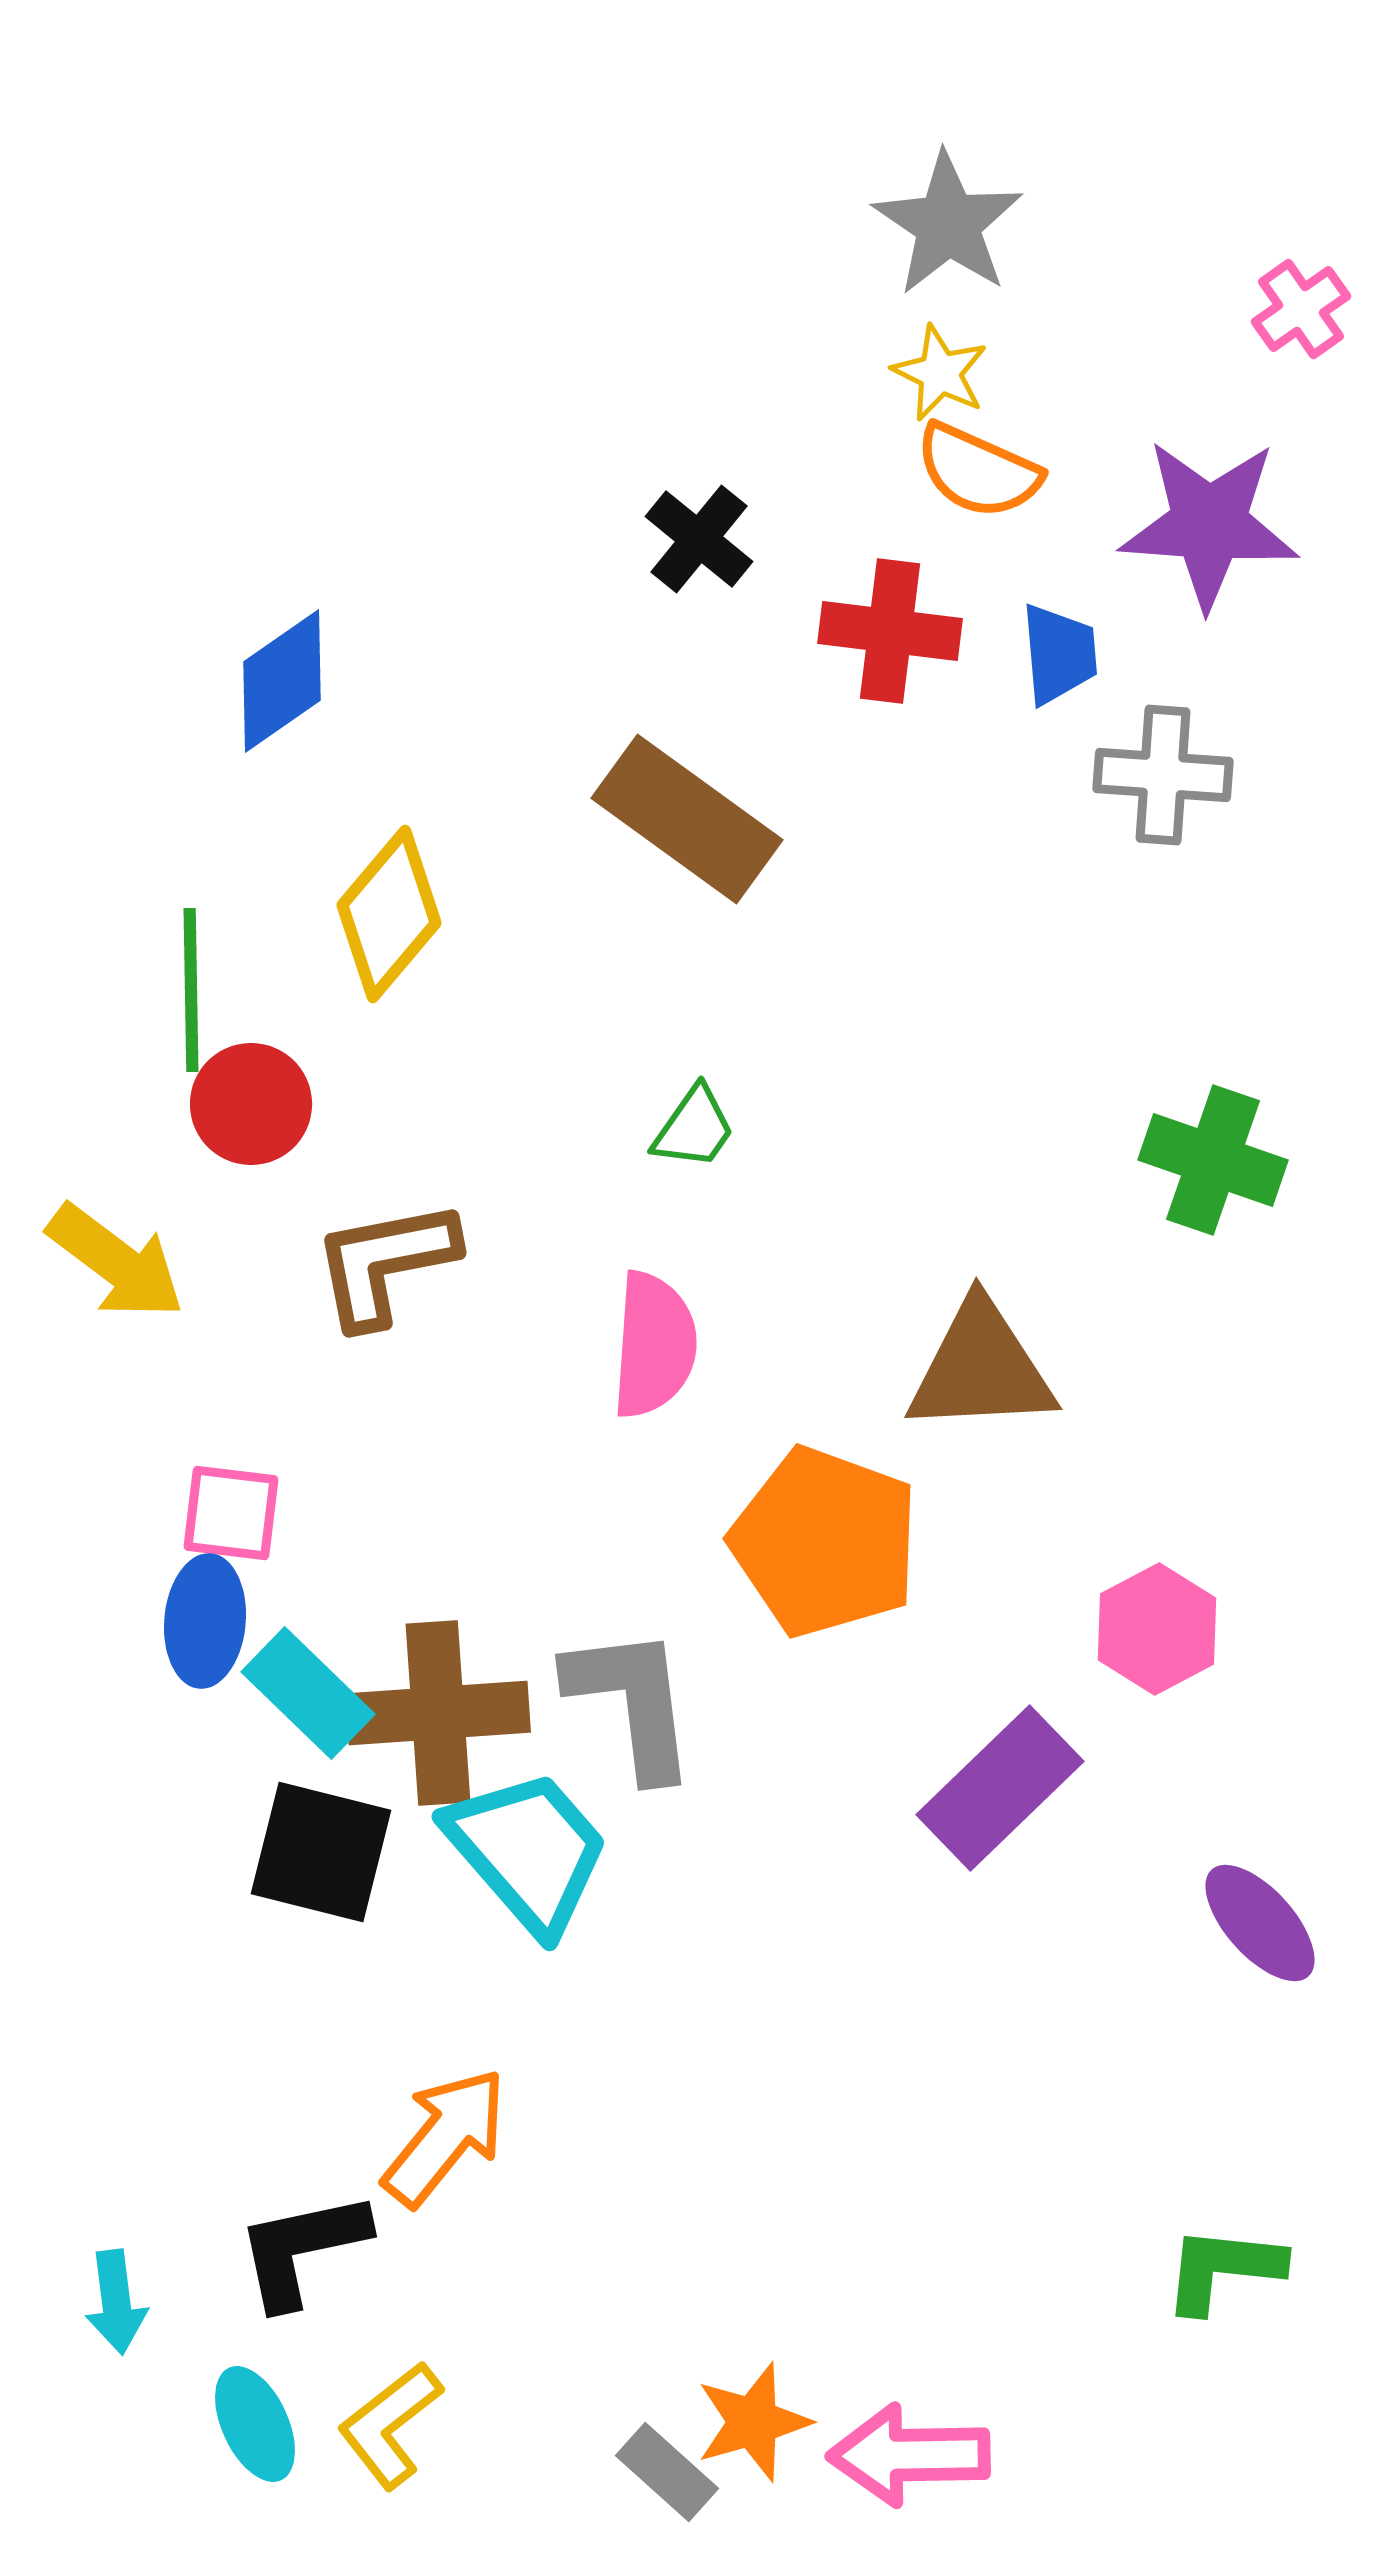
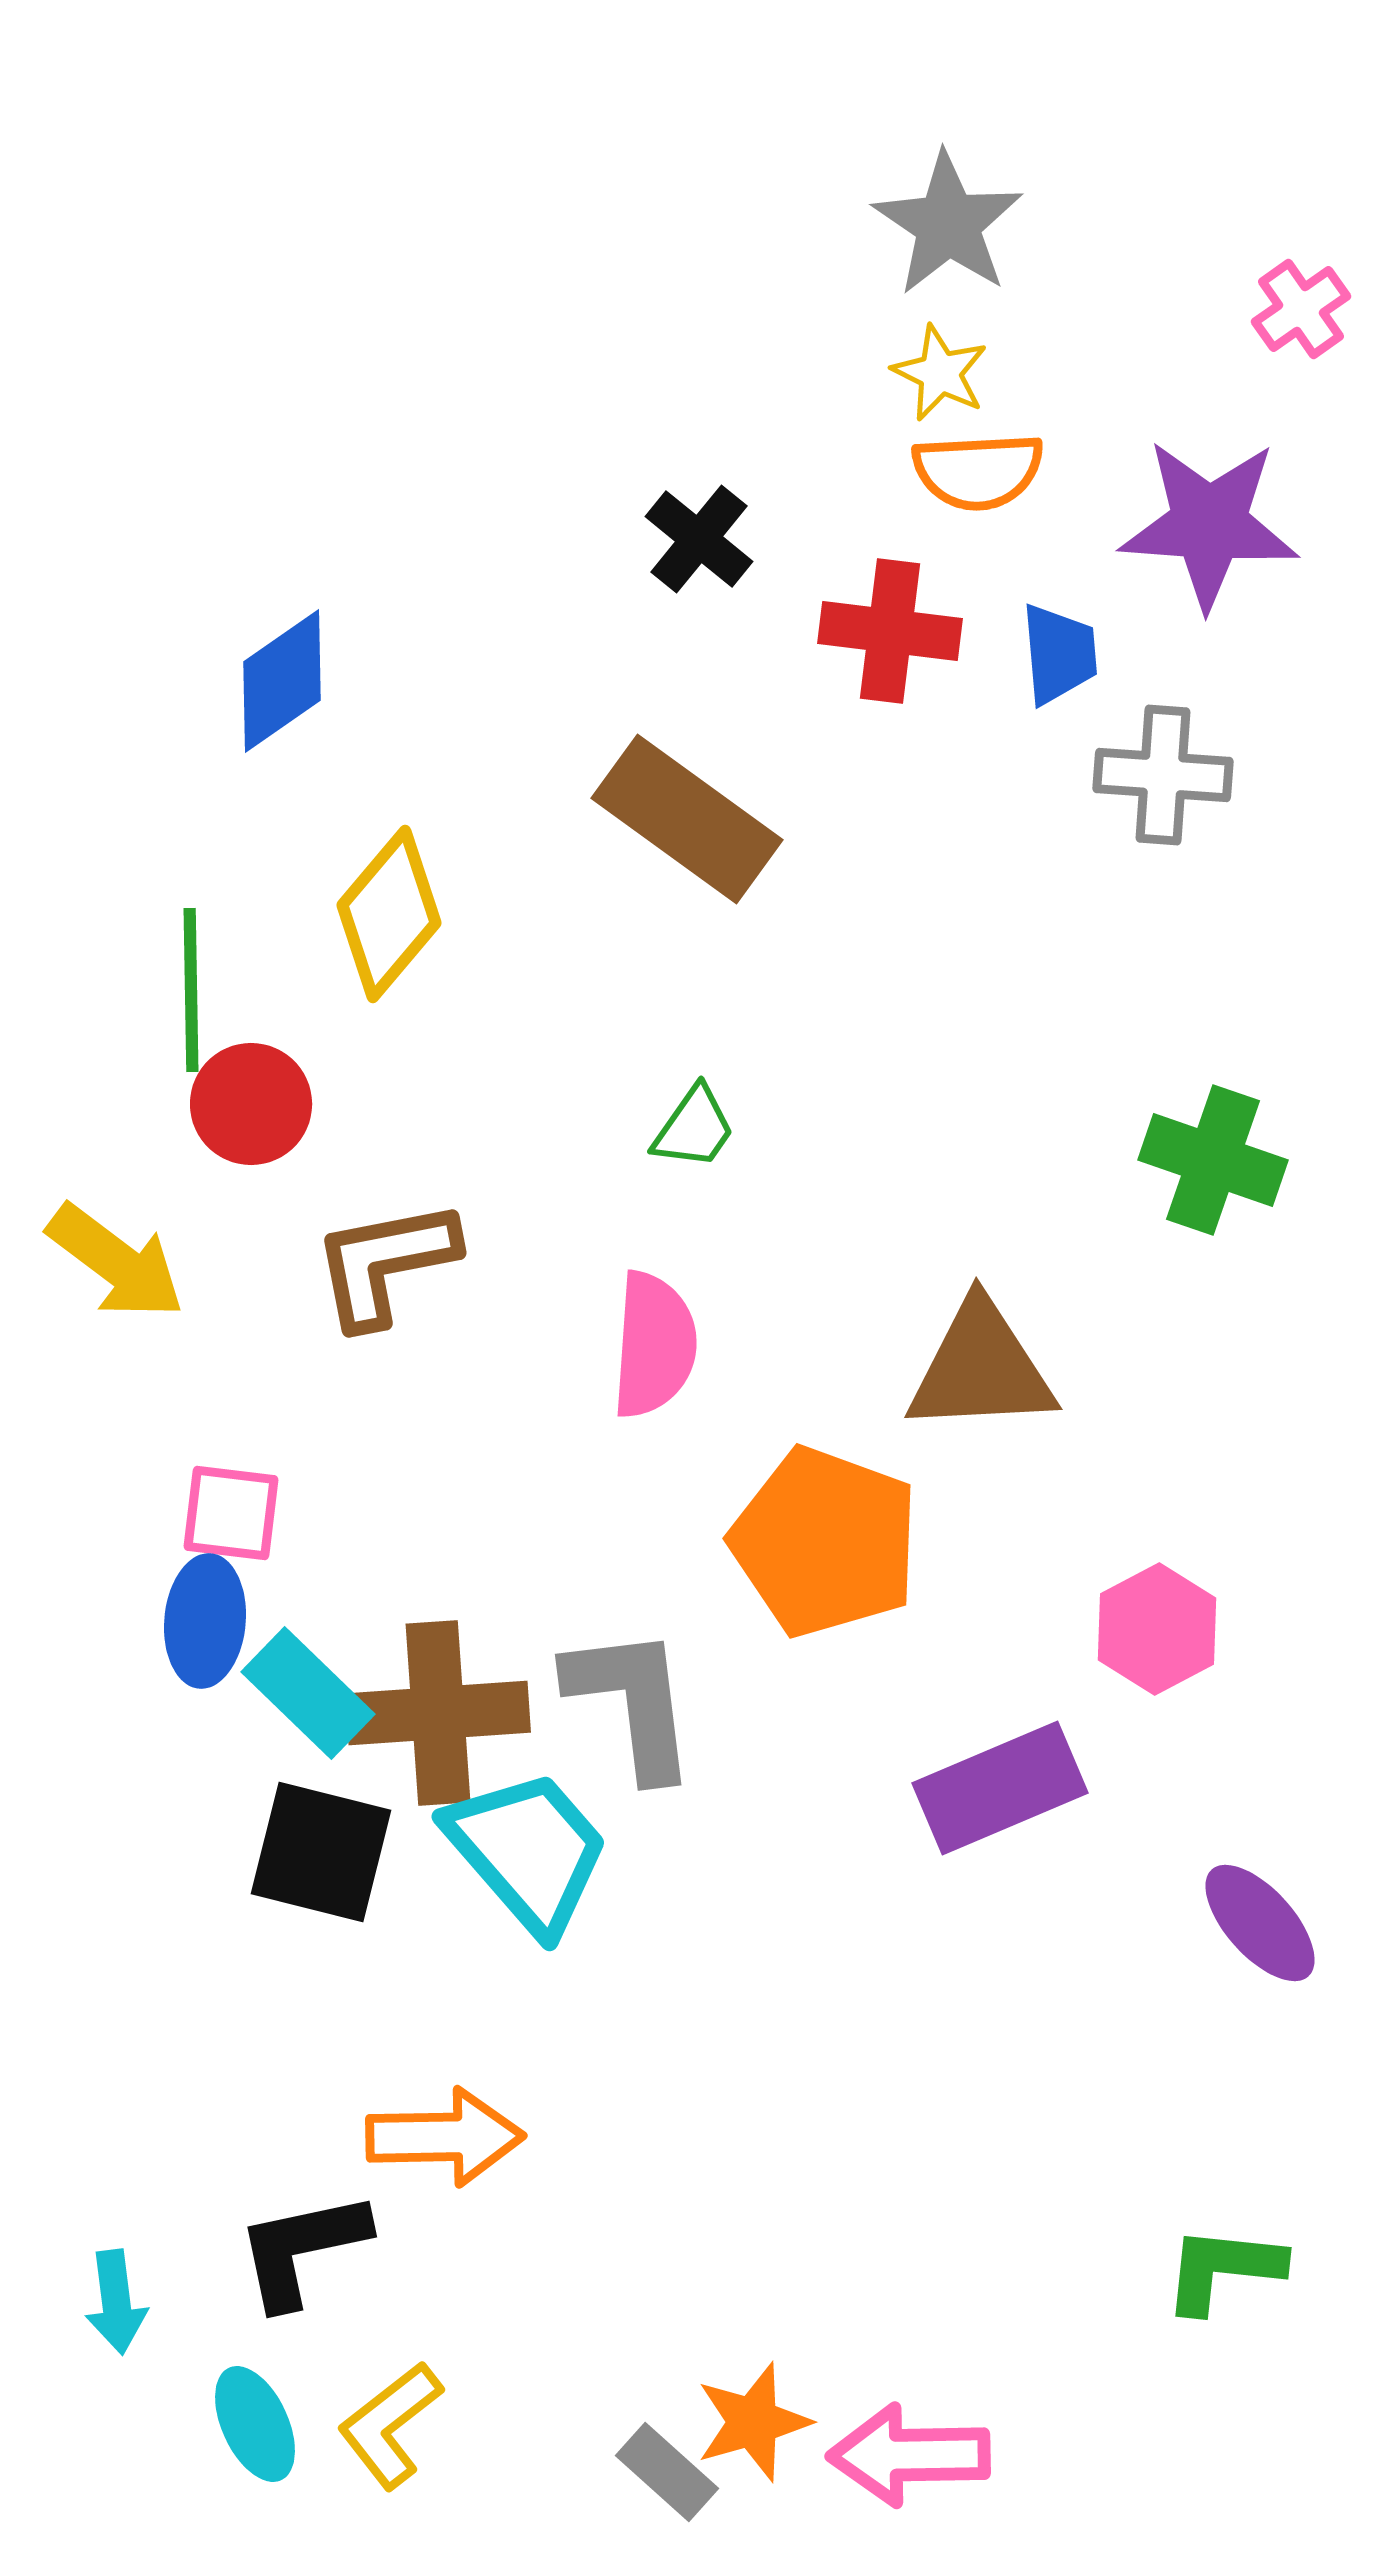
orange semicircle: rotated 27 degrees counterclockwise
purple rectangle: rotated 21 degrees clockwise
orange arrow: rotated 50 degrees clockwise
